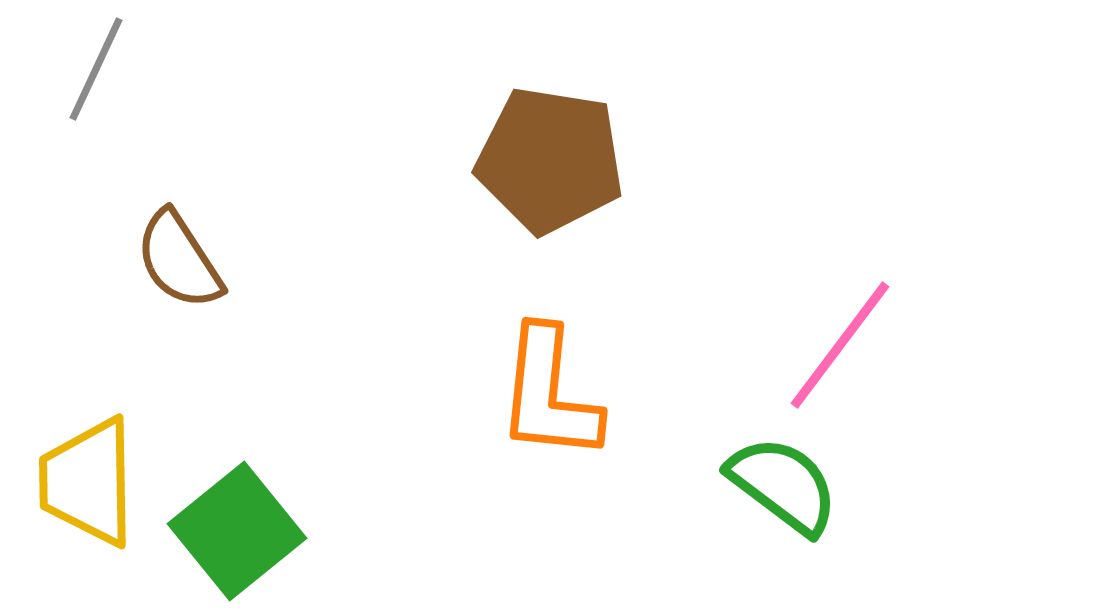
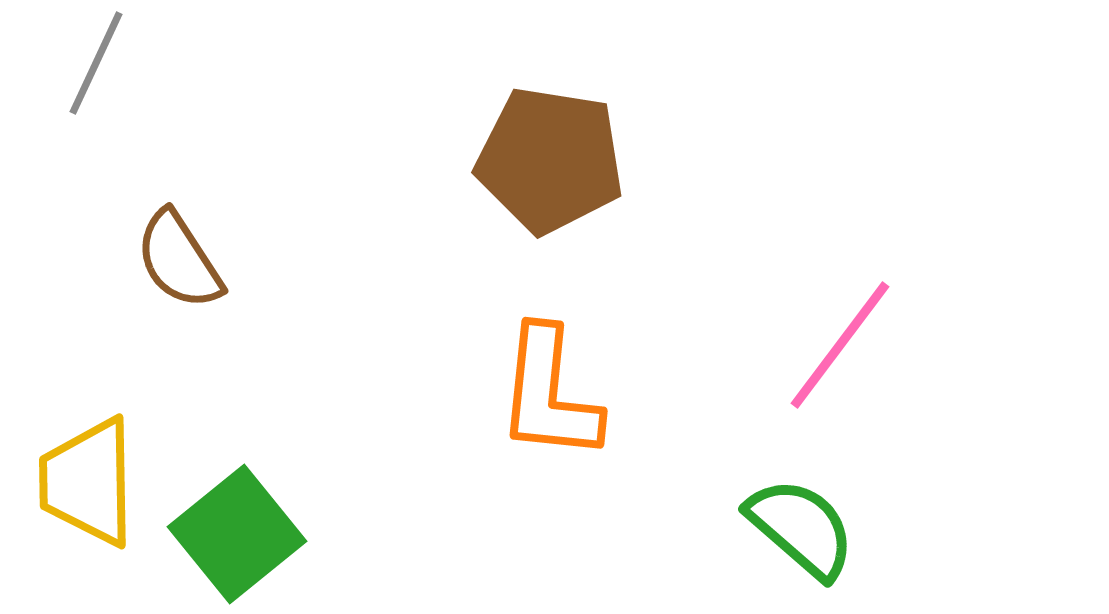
gray line: moved 6 px up
green semicircle: moved 18 px right, 43 px down; rotated 4 degrees clockwise
green square: moved 3 px down
